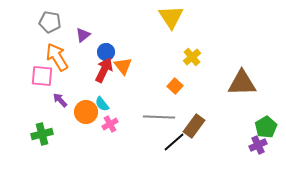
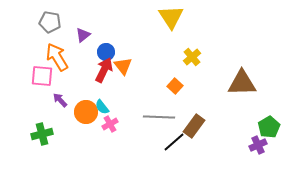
cyan semicircle: moved 3 px down
green pentagon: moved 3 px right
